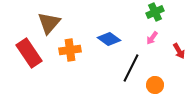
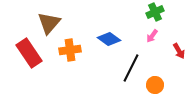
pink arrow: moved 2 px up
